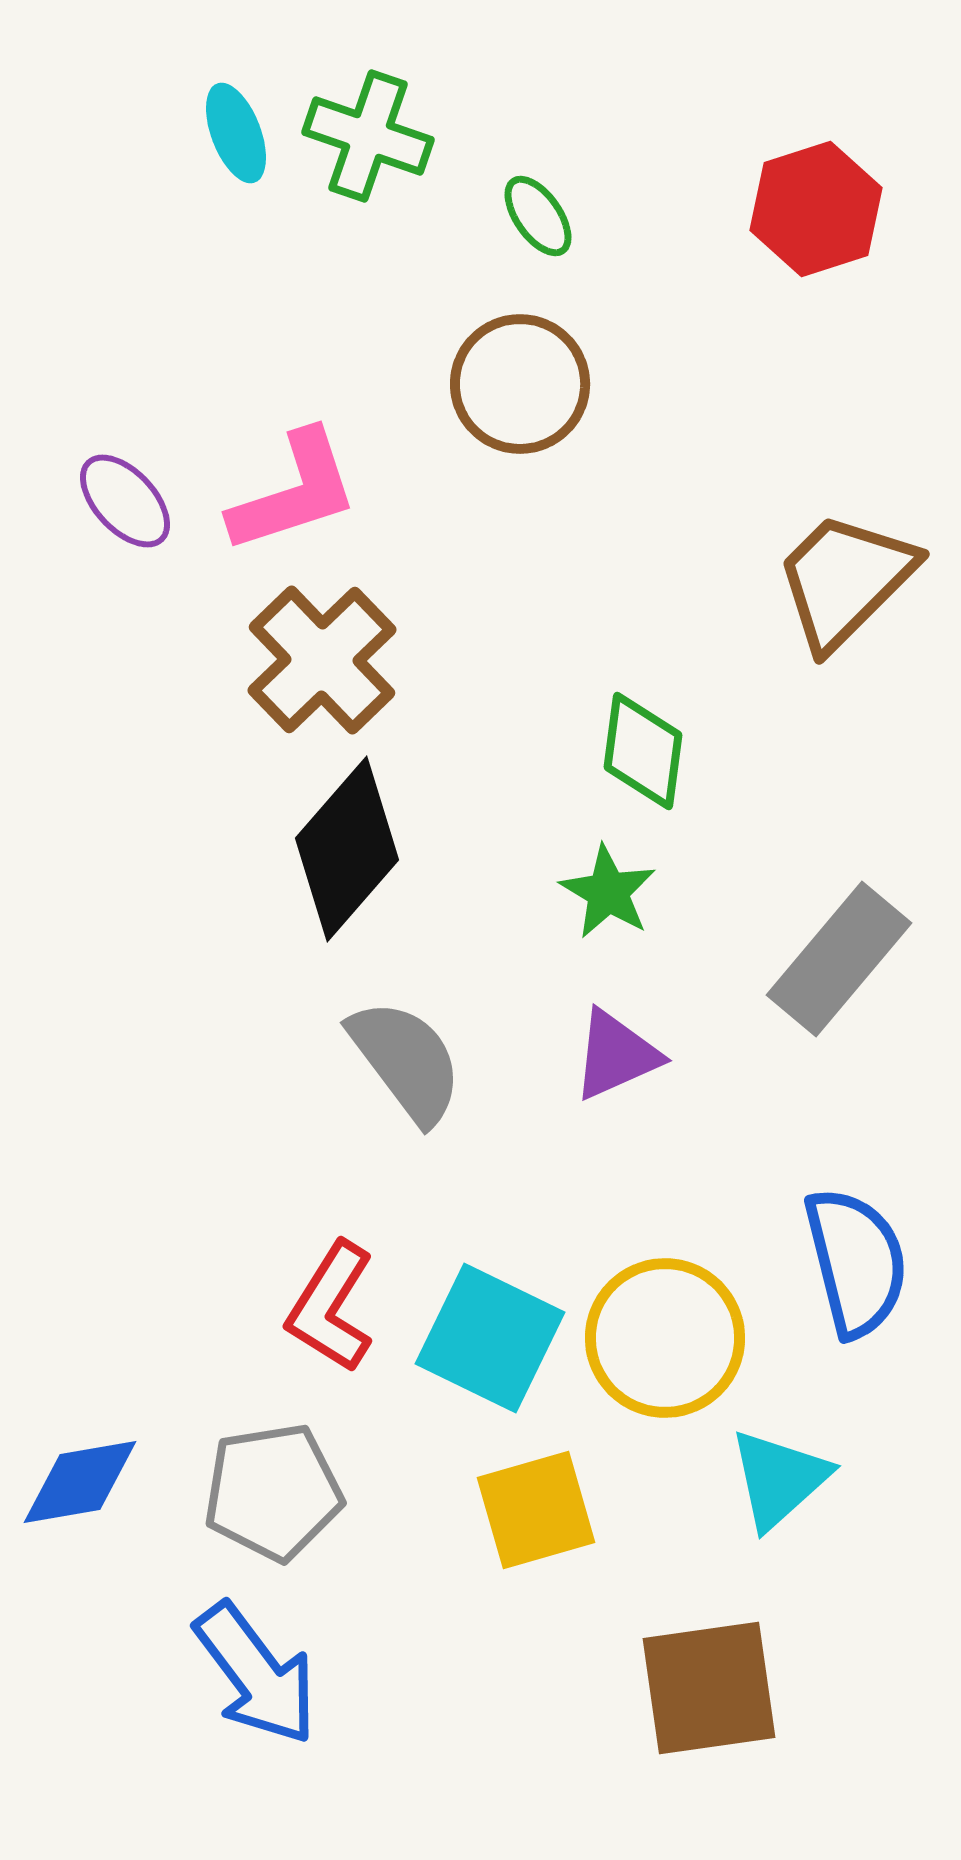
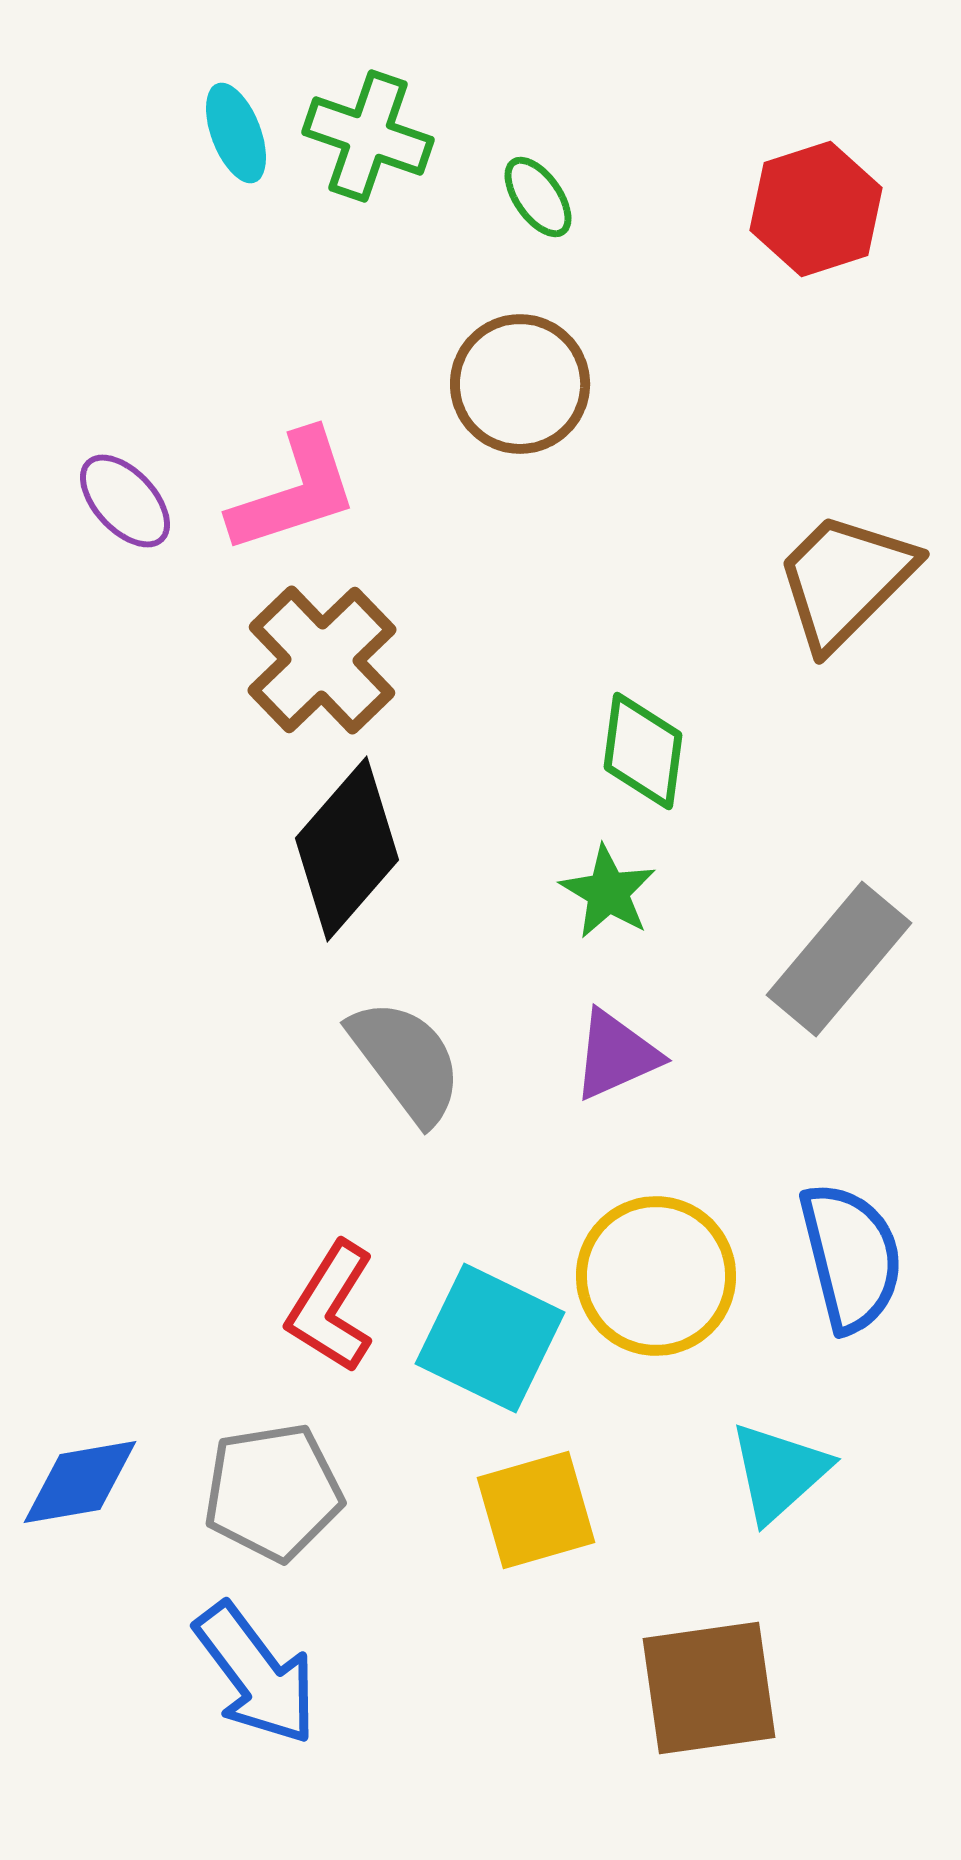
green ellipse: moved 19 px up
blue semicircle: moved 5 px left, 5 px up
yellow circle: moved 9 px left, 62 px up
cyan triangle: moved 7 px up
